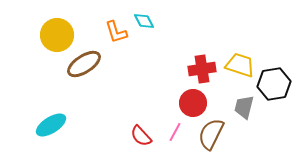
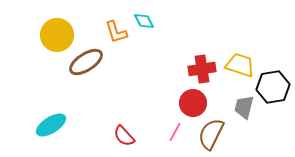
brown ellipse: moved 2 px right, 2 px up
black hexagon: moved 1 px left, 3 px down
red semicircle: moved 17 px left
